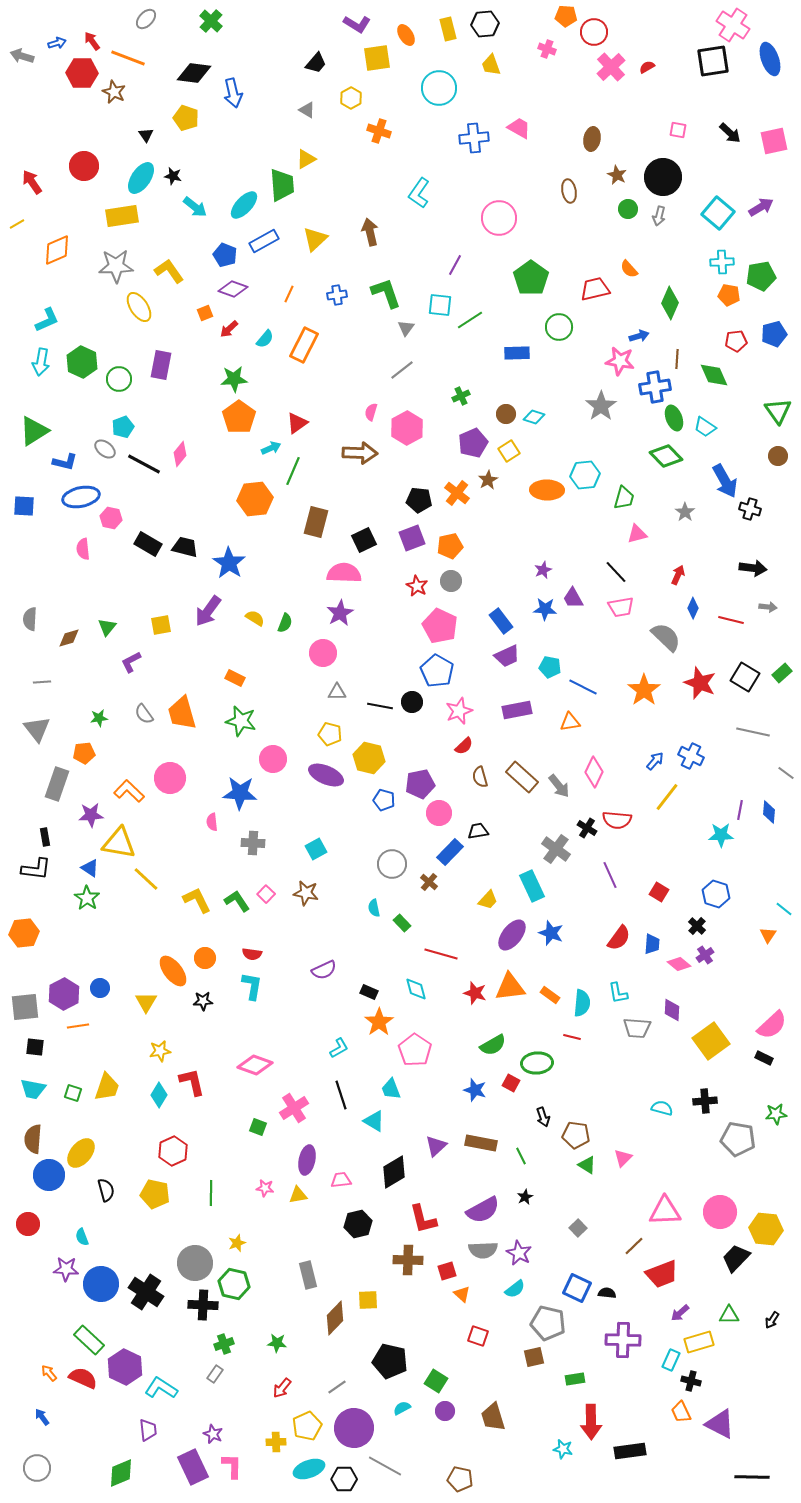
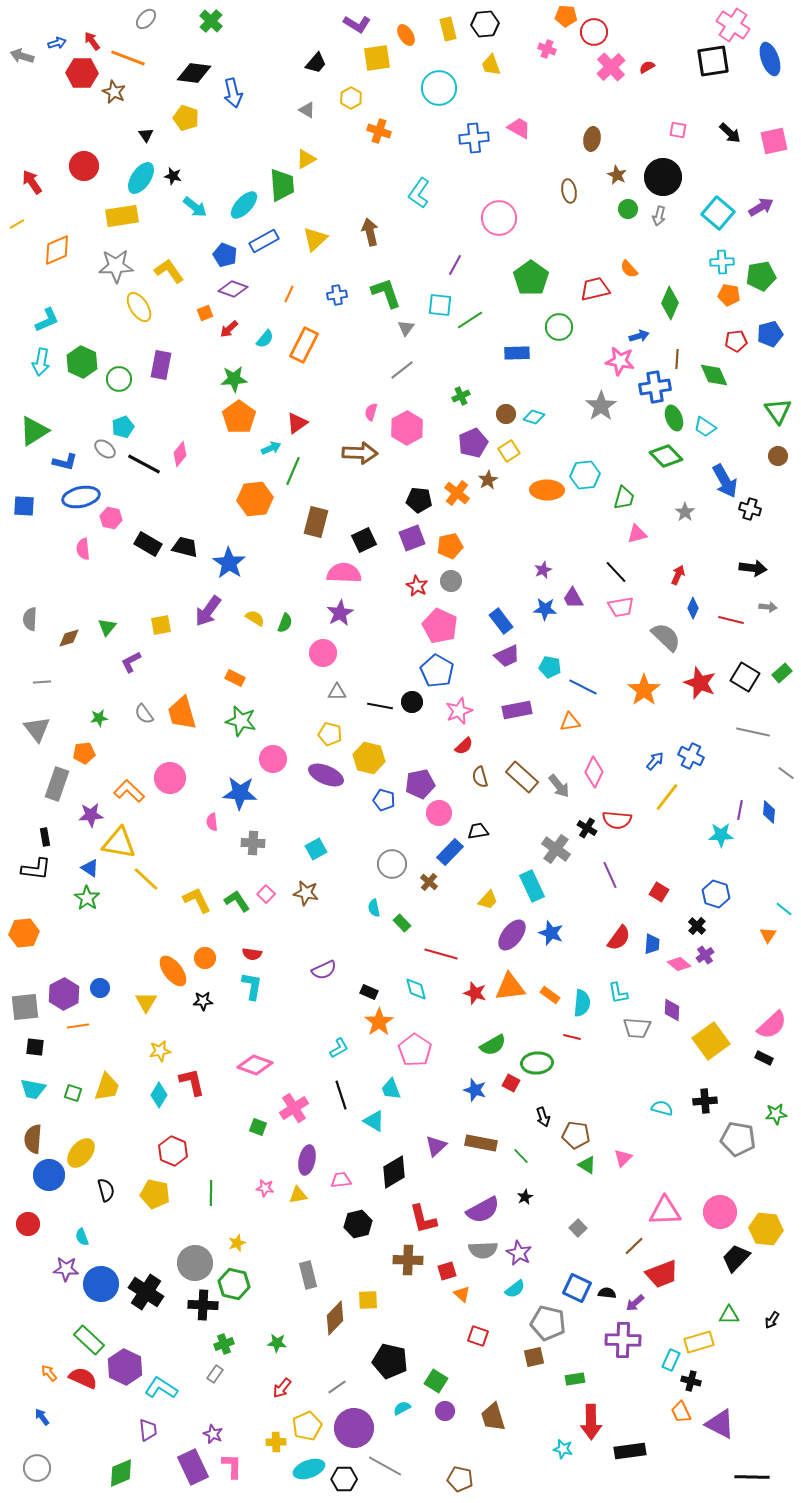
blue pentagon at (774, 334): moved 4 px left
red hexagon at (173, 1151): rotated 12 degrees counterclockwise
green line at (521, 1156): rotated 18 degrees counterclockwise
purple arrow at (680, 1313): moved 45 px left, 10 px up
